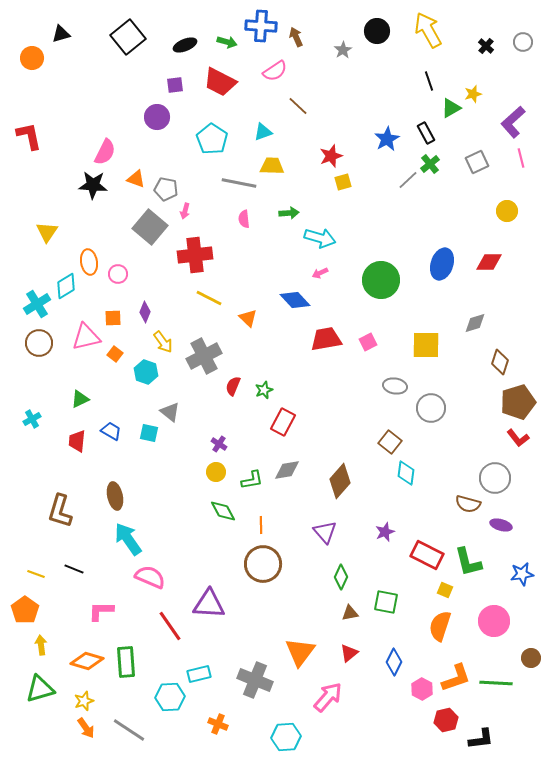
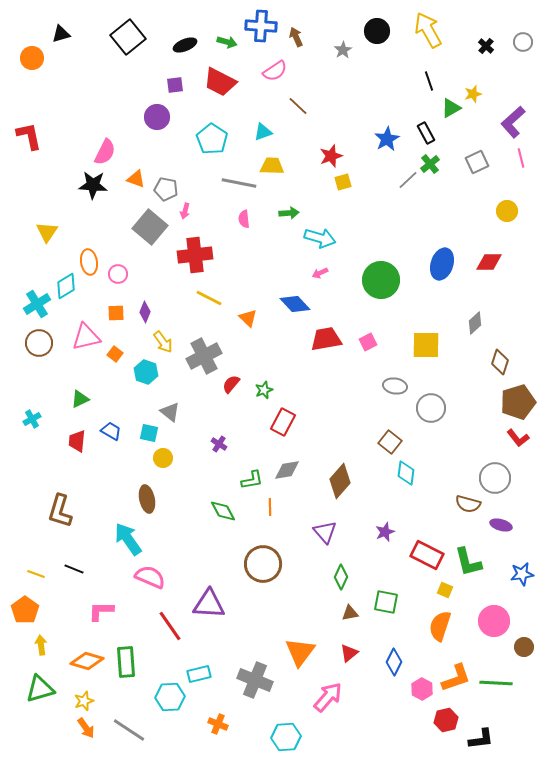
blue diamond at (295, 300): moved 4 px down
orange square at (113, 318): moved 3 px right, 5 px up
gray diamond at (475, 323): rotated 25 degrees counterclockwise
red semicircle at (233, 386): moved 2 px left, 2 px up; rotated 18 degrees clockwise
yellow circle at (216, 472): moved 53 px left, 14 px up
brown ellipse at (115, 496): moved 32 px right, 3 px down
orange line at (261, 525): moved 9 px right, 18 px up
brown circle at (531, 658): moved 7 px left, 11 px up
